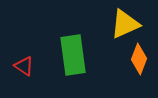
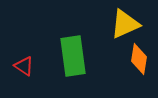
green rectangle: moved 1 px down
orange diamond: rotated 12 degrees counterclockwise
